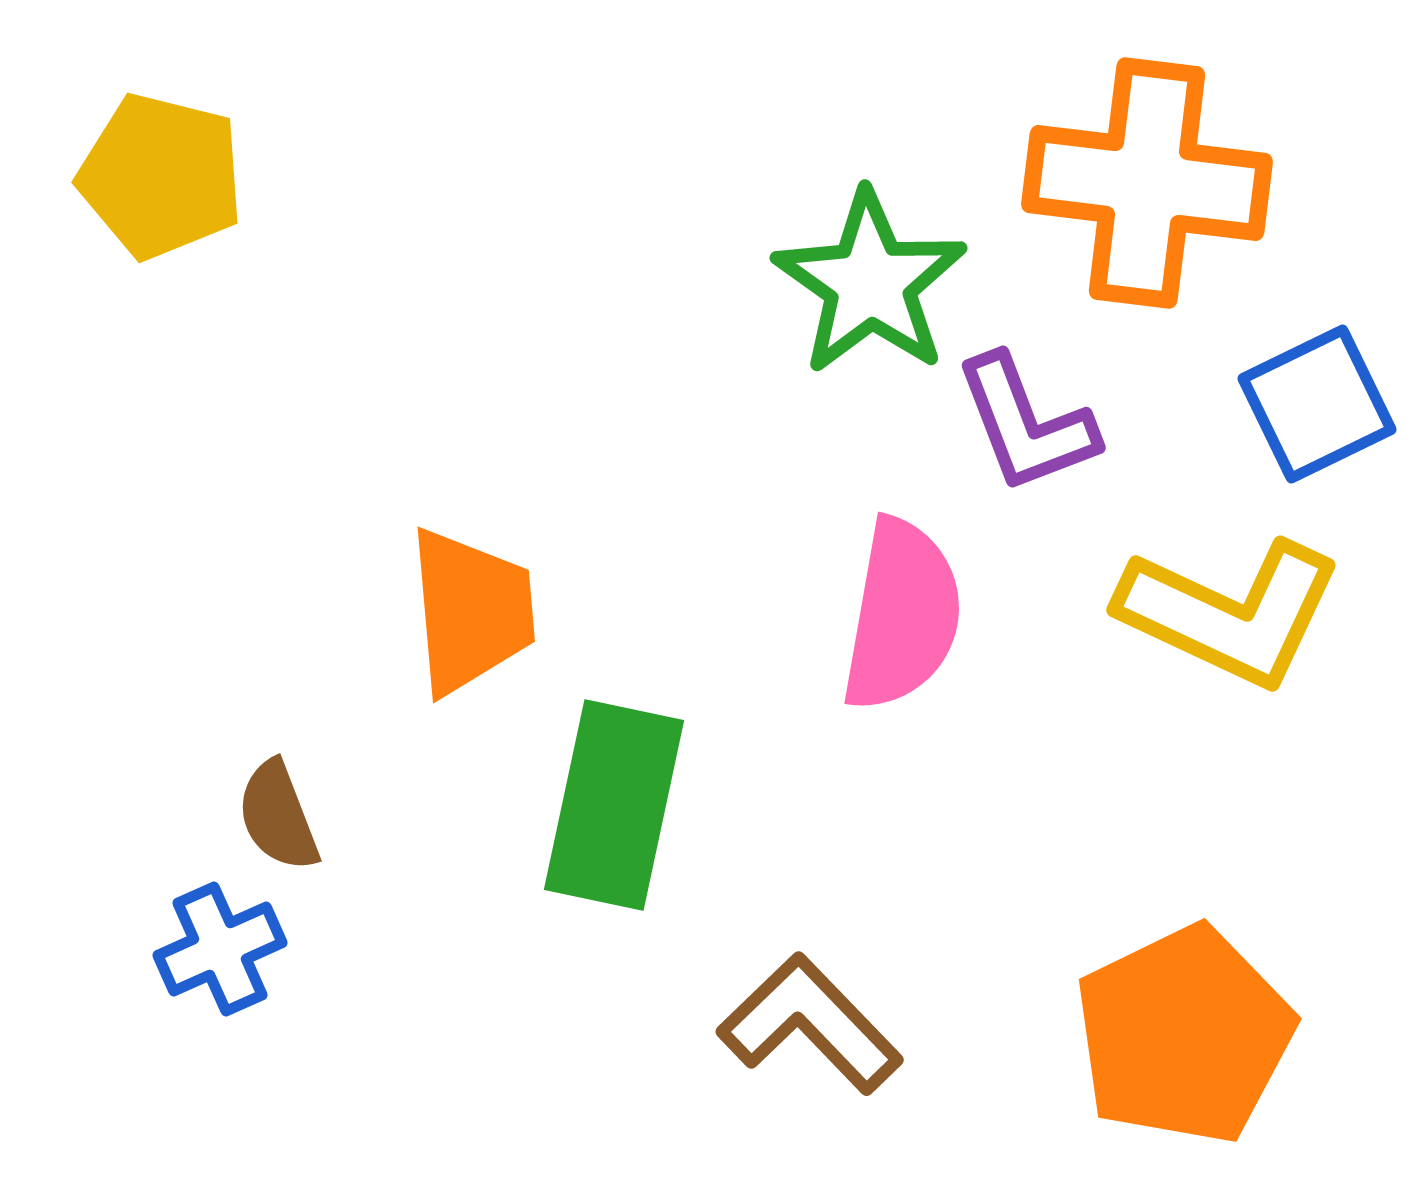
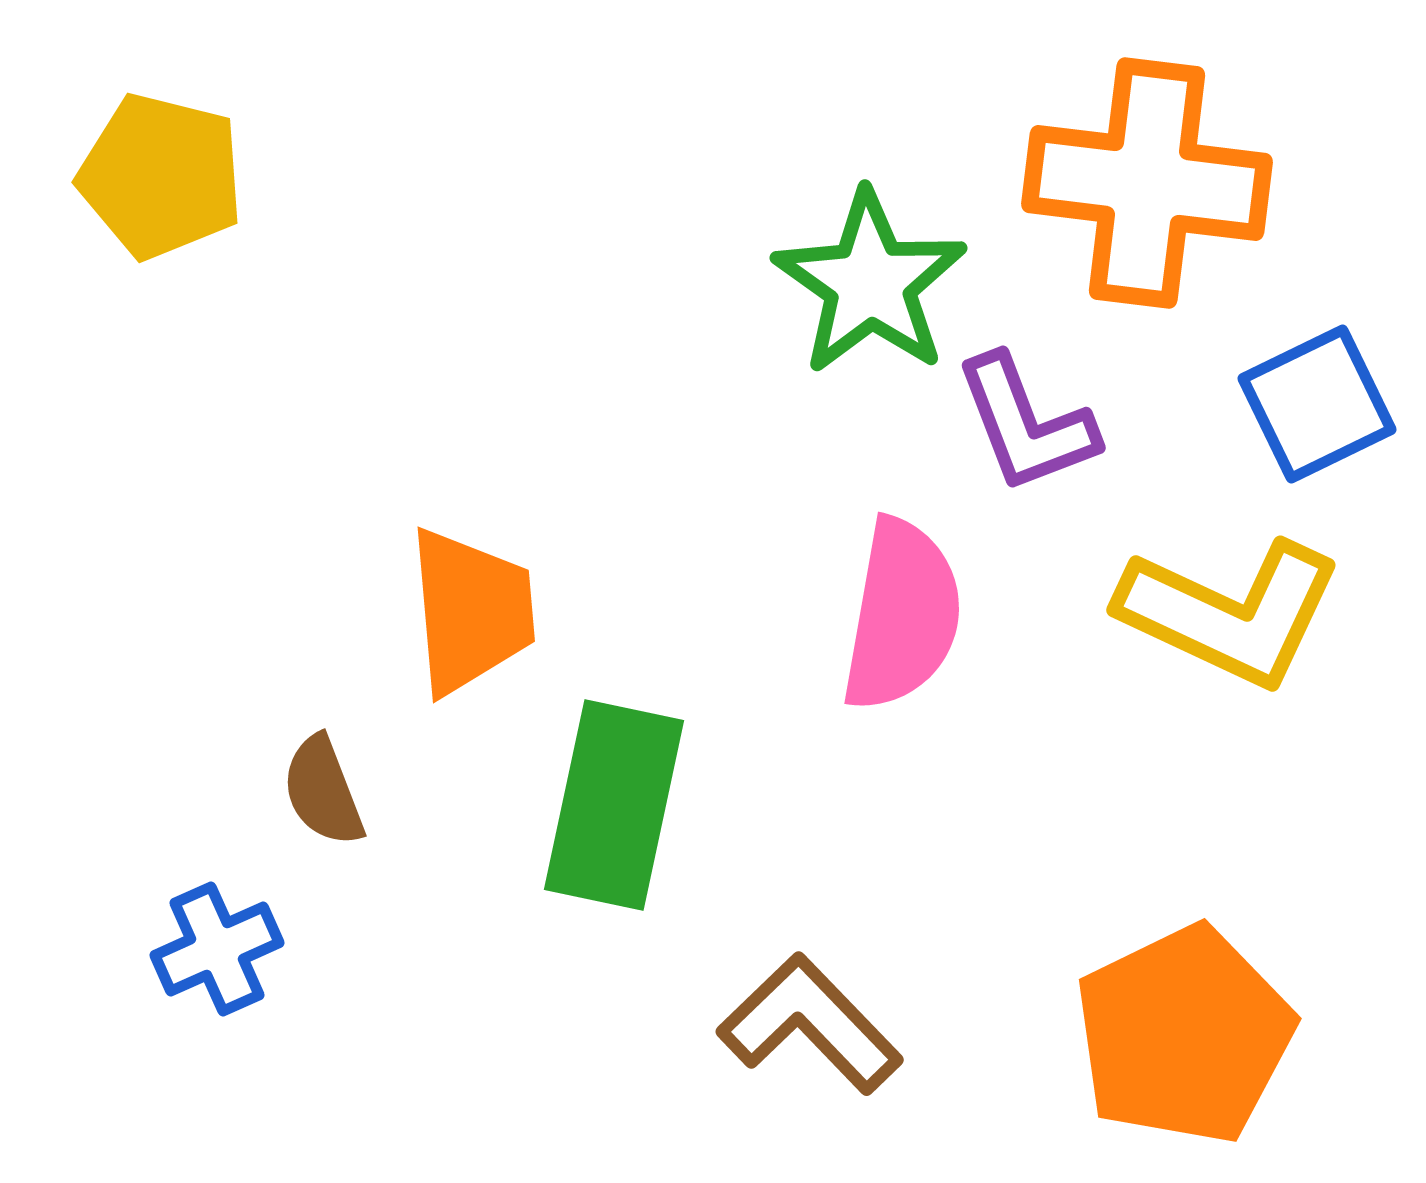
brown semicircle: moved 45 px right, 25 px up
blue cross: moved 3 px left
